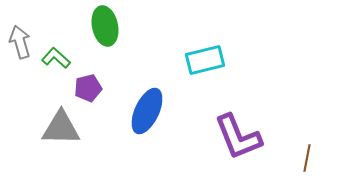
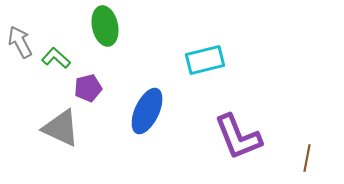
gray arrow: rotated 12 degrees counterclockwise
gray triangle: rotated 24 degrees clockwise
